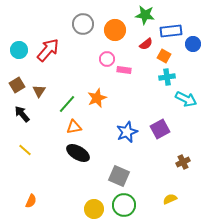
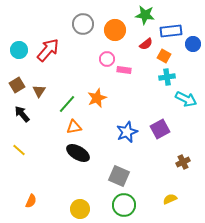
yellow line: moved 6 px left
yellow circle: moved 14 px left
